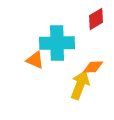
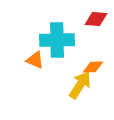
red diamond: rotated 35 degrees clockwise
cyan cross: moved 3 px up
yellow arrow: rotated 12 degrees clockwise
